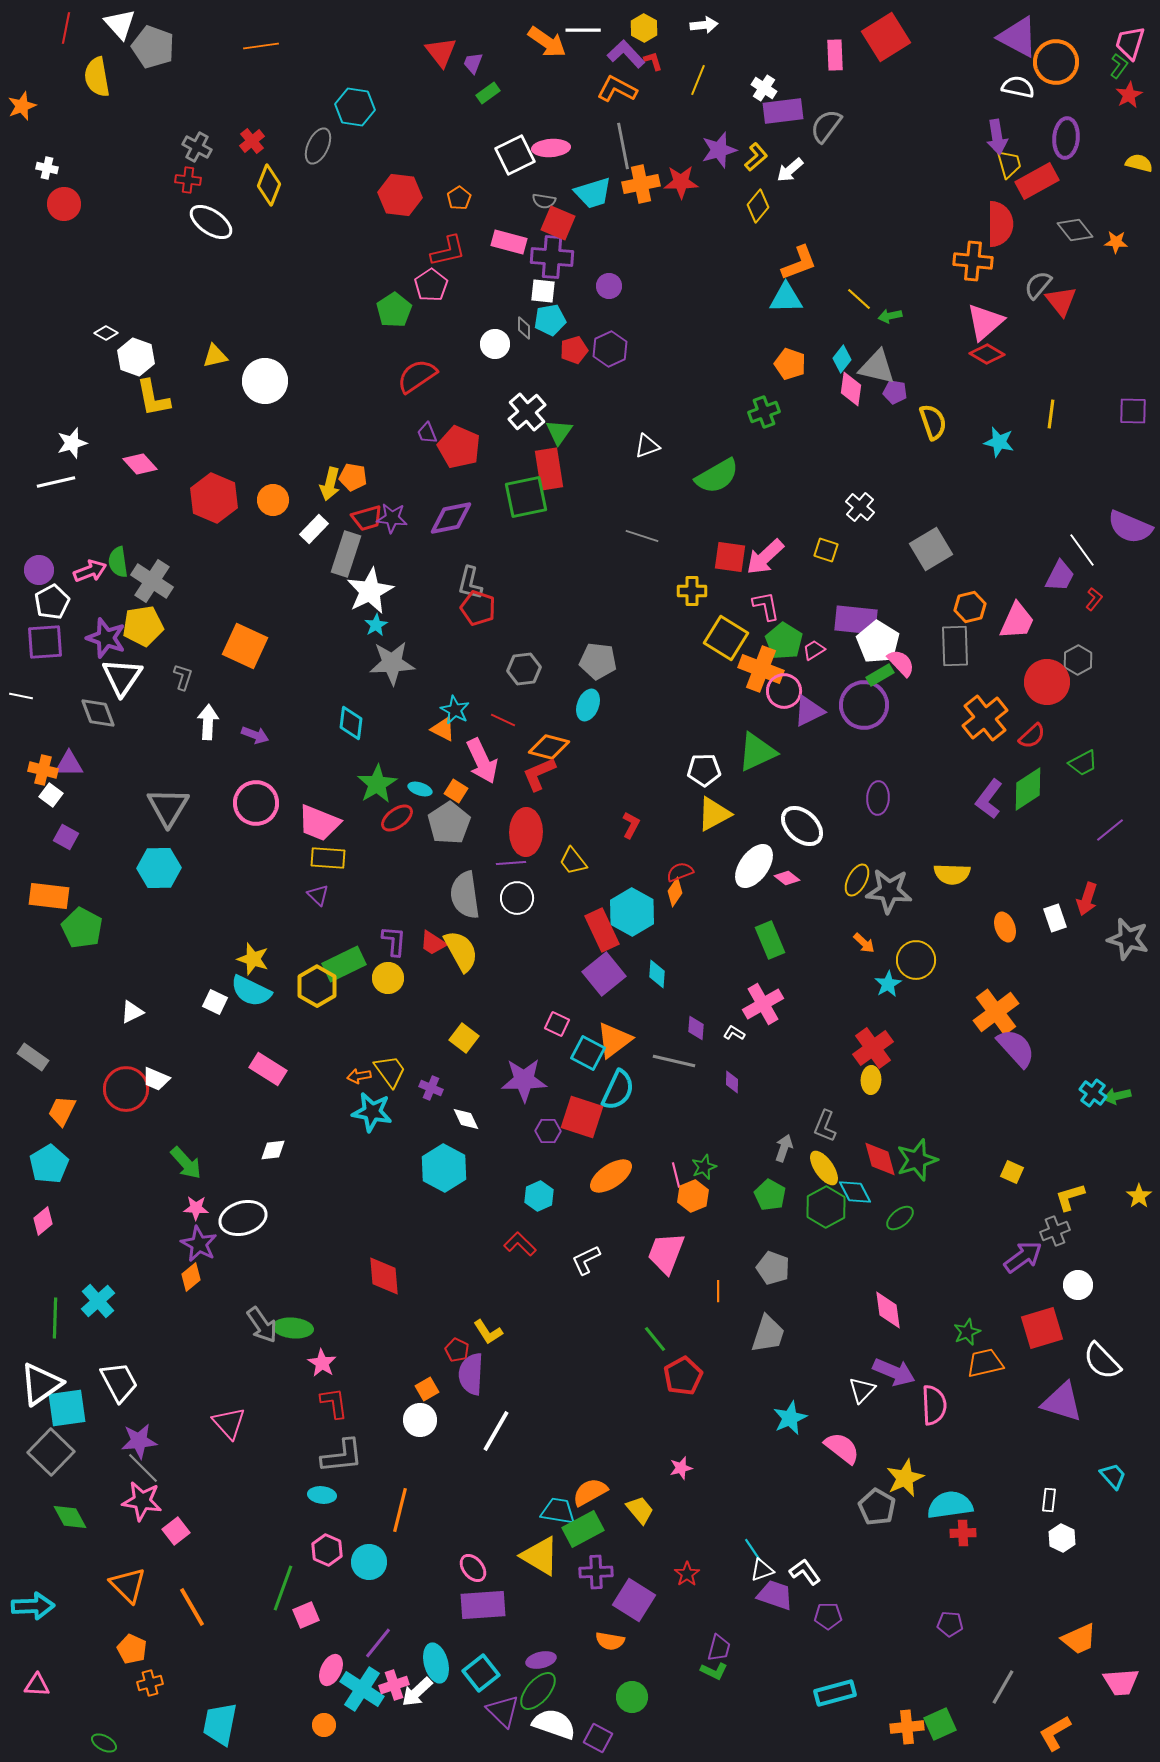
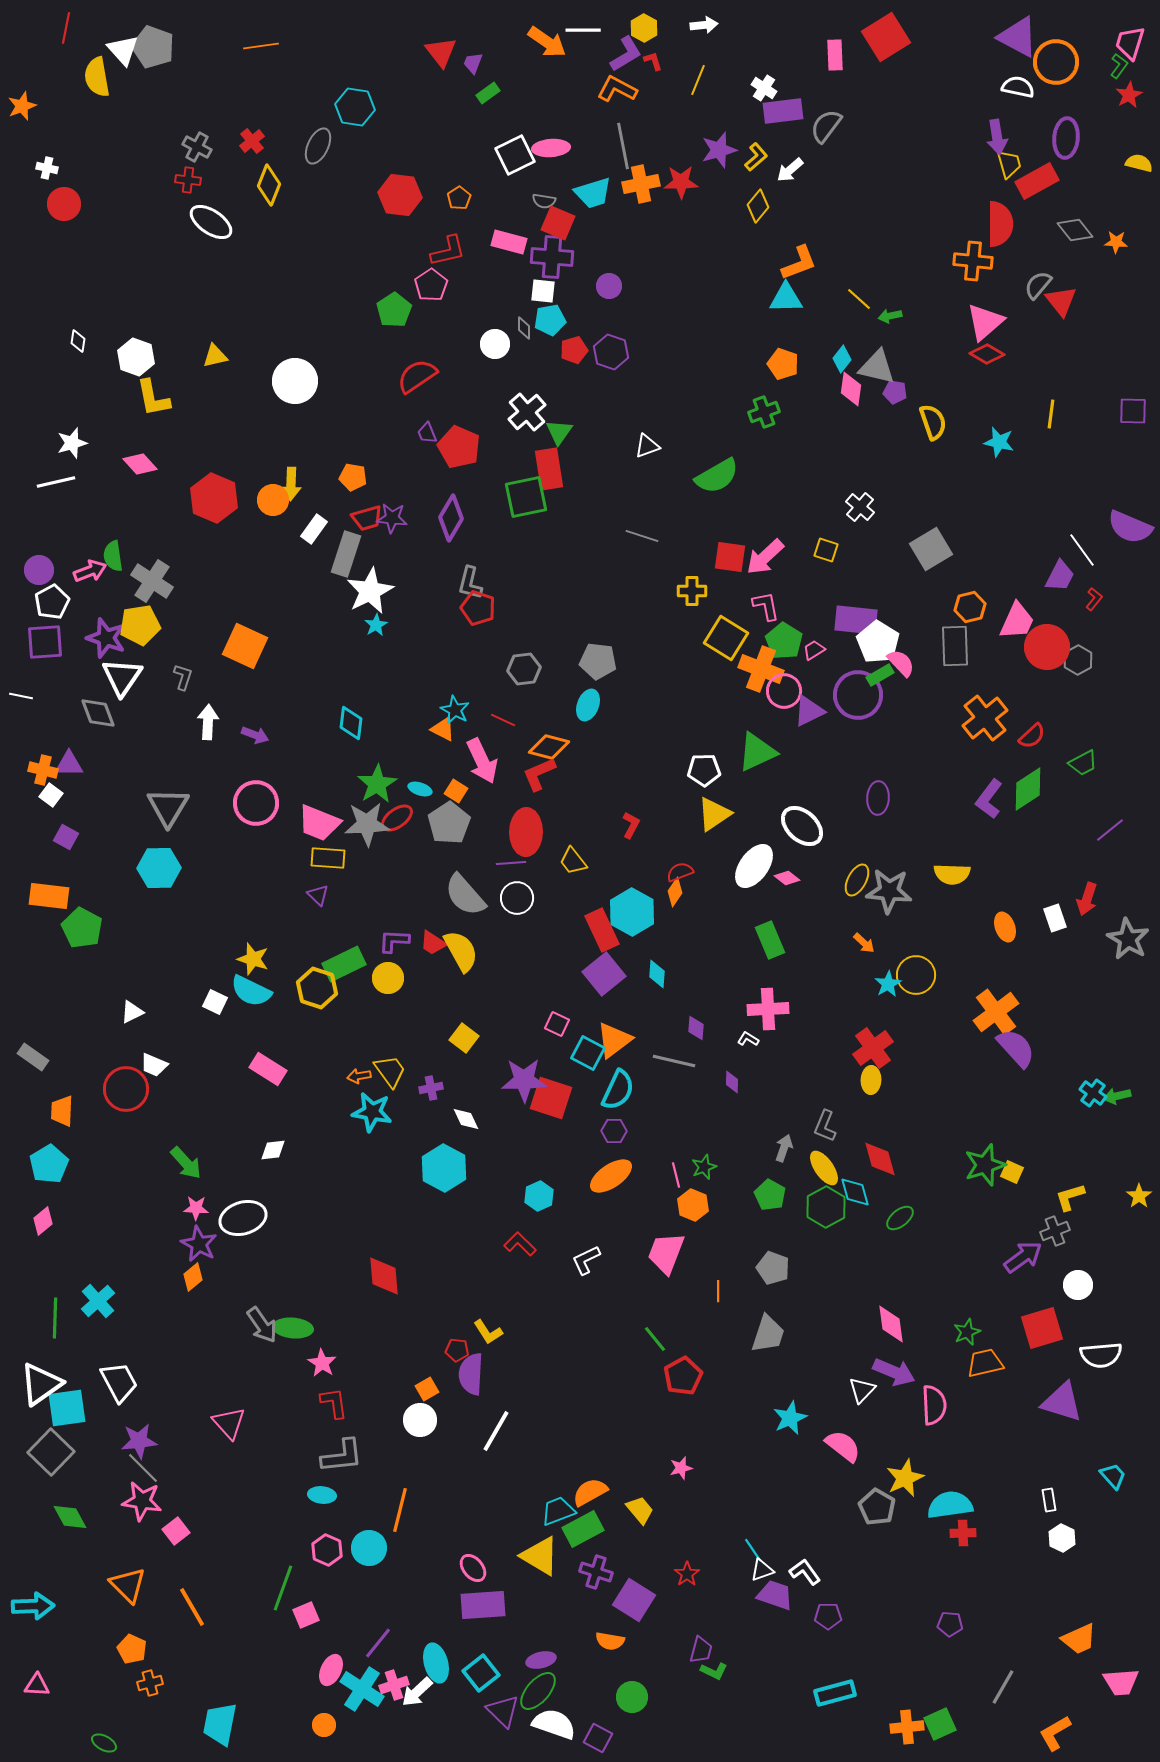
white triangle at (120, 24): moved 3 px right, 26 px down
purple L-shape at (626, 54): rotated 102 degrees clockwise
white diamond at (106, 333): moved 28 px left, 8 px down; rotated 70 degrees clockwise
purple hexagon at (610, 349): moved 1 px right, 3 px down; rotated 16 degrees counterclockwise
orange pentagon at (790, 364): moved 7 px left
white circle at (265, 381): moved 30 px right
yellow arrow at (330, 484): moved 39 px left; rotated 12 degrees counterclockwise
purple diamond at (451, 518): rotated 48 degrees counterclockwise
white rectangle at (314, 529): rotated 8 degrees counterclockwise
green semicircle at (118, 562): moved 5 px left, 6 px up
yellow pentagon at (143, 626): moved 3 px left, 1 px up
gray star at (392, 663): moved 25 px left, 161 px down
red circle at (1047, 682): moved 35 px up
purple circle at (864, 705): moved 6 px left, 10 px up
yellow triangle at (714, 814): rotated 6 degrees counterclockwise
gray semicircle at (465, 895): rotated 33 degrees counterclockwise
gray star at (1128, 939): rotated 15 degrees clockwise
purple L-shape at (394, 941): rotated 92 degrees counterclockwise
yellow circle at (916, 960): moved 15 px down
yellow hexagon at (317, 986): moved 2 px down; rotated 12 degrees counterclockwise
pink cross at (763, 1004): moved 5 px right, 5 px down; rotated 27 degrees clockwise
white L-shape at (734, 1033): moved 14 px right, 6 px down
white trapezoid at (156, 1079): moved 2 px left, 14 px up
purple cross at (431, 1088): rotated 35 degrees counterclockwise
orange trapezoid at (62, 1111): rotated 24 degrees counterclockwise
red square at (582, 1117): moved 31 px left, 19 px up
purple hexagon at (548, 1131): moved 66 px right
green star at (917, 1160): moved 68 px right, 5 px down
cyan diamond at (855, 1192): rotated 12 degrees clockwise
orange hexagon at (693, 1196): moved 9 px down; rotated 16 degrees counterclockwise
orange diamond at (191, 1277): moved 2 px right
pink diamond at (888, 1310): moved 3 px right, 14 px down
red pentagon at (457, 1350): rotated 20 degrees counterclockwise
white semicircle at (1102, 1361): moved 1 px left, 6 px up; rotated 51 degrees counterclockwise
pink semicircle at (842, 1448): moved 1 px right, 2 px up
white rectangle at (1049, 1500): rotated 15 degrees counterclockwise
cyan trapezoid at (558, 1511): rotated 30 degrees counterclockwise
cyan circle at (369, 1562): moved 14 px up
purple cross at (596, 1572): rotated 20 degrees clockwise
purple trapezoid at (719, 1648): moved 18 px left, 2 px down
